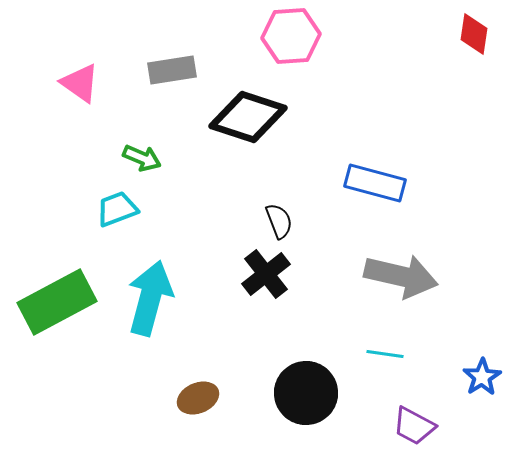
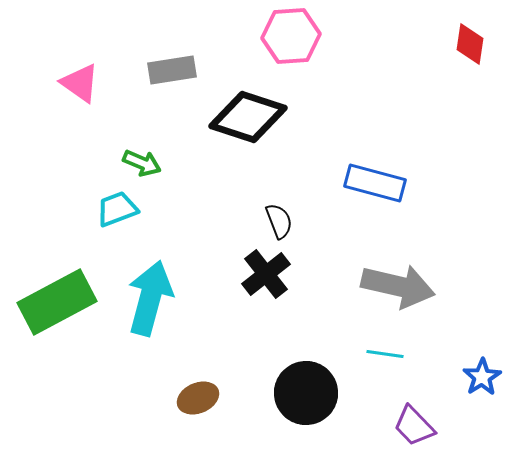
red diamond: moved 4 px left, 10 px down
green arrow: moved 5 px down
gray arrow: moved 3 px left, 10 px down
purple trapezoid: rotated 18 degrees clockwise
